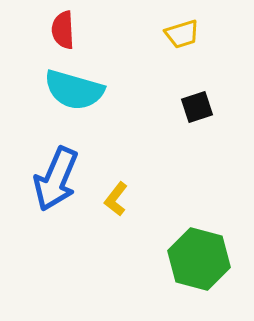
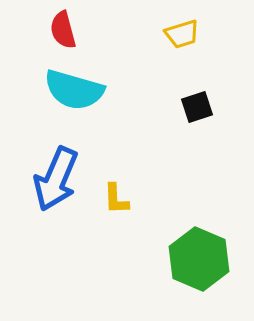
red semicircle: rotated 12 degrees counterclockwise
yellow L-shape: rotated 40 degrees counterclockwise
green hexagon: rotated 8 degrees clockwise
